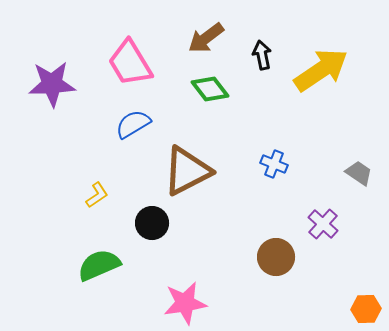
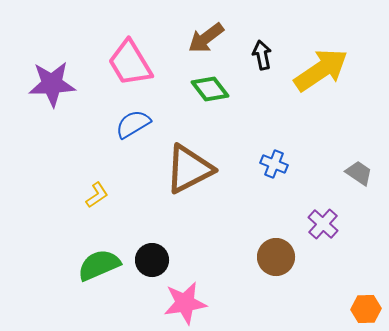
brown triangle: moved 2 px right, 2 px up
black circle: moved 37 px down
